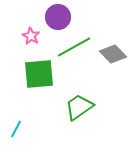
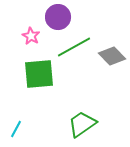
gray diamond: moved 1 px left, 2 px down
green trapezoid: moved 3 px right, 17 px down
